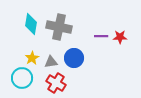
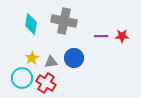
gray cross: moved 5 px right, 6 px up
red star: moved 2 px right, 1 px up
red cross: moved 10 px left
